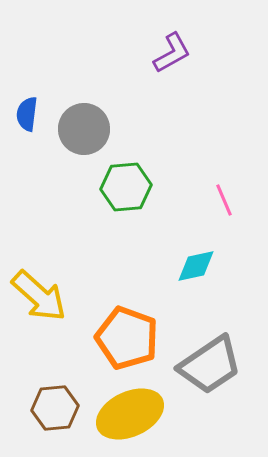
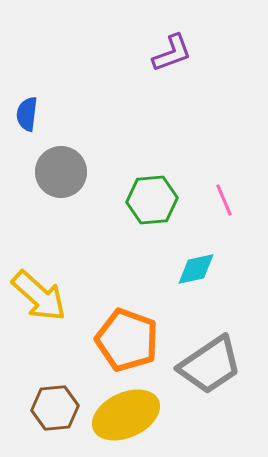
purple L-shape: rotated 9 degrees clockwise
gray circle: moved 23 px left, 43 px down
green hexagon: moved 26 px right, 13 px down
cyan diamond: moved 3 px down
orange pentagon: moved 2 px down
yellow ellipse: moved 4 px left, 1 px down
